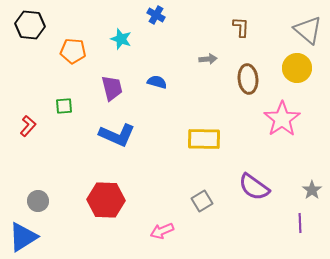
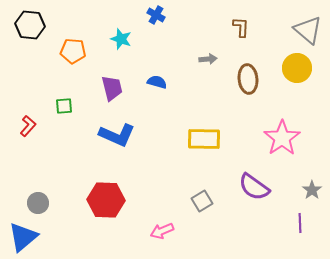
pink star: moved 19 px down
gray circle: moved 2 px down
blue triangle: rotated 8 degrees counterclockwise
